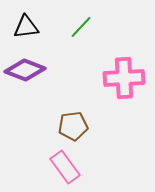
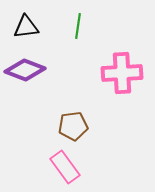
green line: moved 3 px left, 1 px up; rotated 35 degrees counterclockwise
pink cross: moved 2 px left, 5 px up
